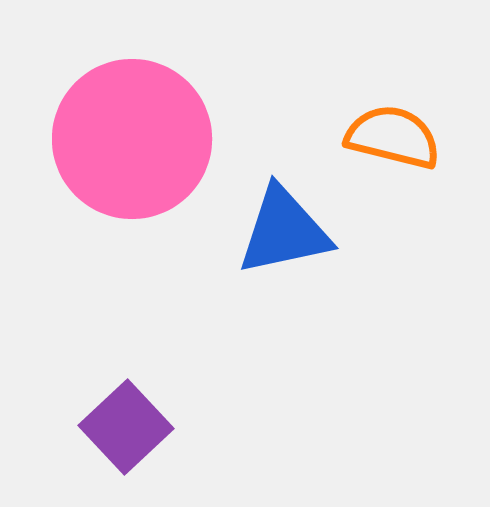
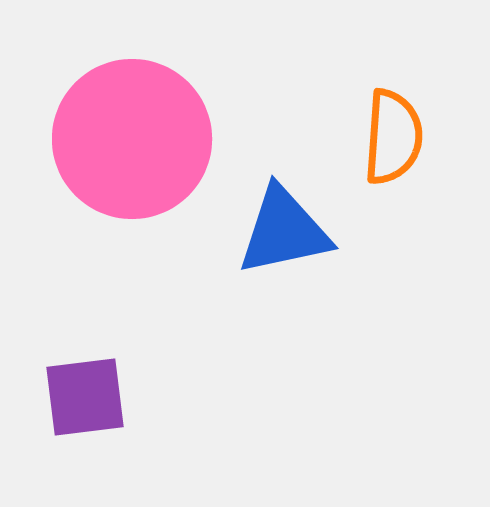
orange semicircle: rotated 80 degrees clockwise
purple square: moved 41 px left, 30 px up; rotated 36 degrees clockwise
